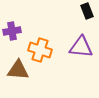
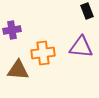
purple cross: moved 1 px up
orange cross: moved 3 px right, 3 px down; rotated 25 degrees counterclockwise
